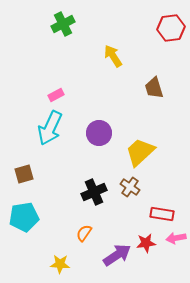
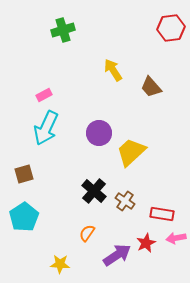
green cross: moved 6 px down; rotated 10 degrees clockwise
yellow arrow: moved 14 px down
brown trapezoid: moved 3 px left, 1 px up; rotated 25 degrees counterclockwise
pink rectangle: moved 12 px left
cyan arrow: moved 4 px left
yellow trapezoid: moved 9 px left
brown cross: moved 5 px left, 14 px down
black cross: moved 1 px up; rotated 25 degrees counterclockwise
cyan pentagon: rotated 24 degrees counterclockwise
orange semicircle: moved 3 px right
red star: rotated 18 degrees counterclockwise
